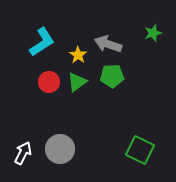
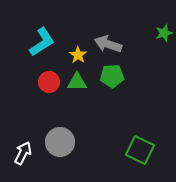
green star: moved 11 px right
green triangle: rotated 35 degrees clockwise
gray circle: moved 7 px up
